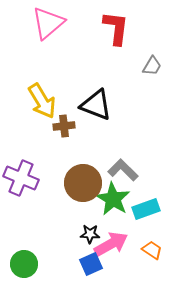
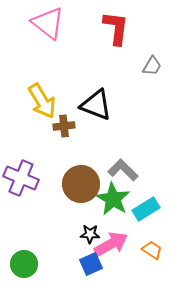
pink triangle: rotated 42 degrees counterclockwise
brown circle: moved 2 px left, 1 px down
cyan rectangle: rotated 12 degrees counterclockwise
